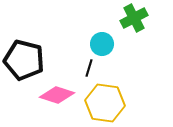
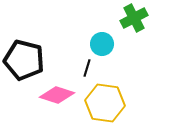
black line: moved 2 px left
